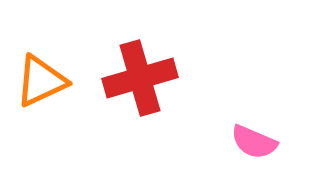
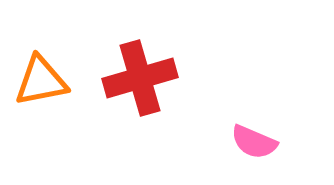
orange triangle: rotated 14 degrees clockwise
